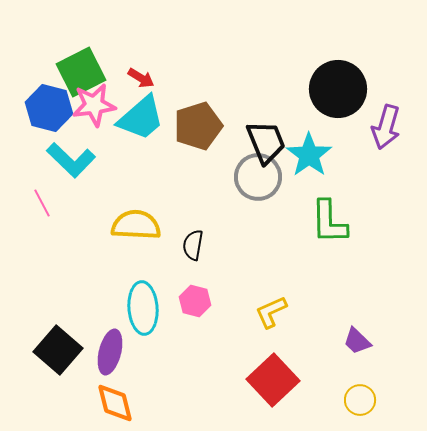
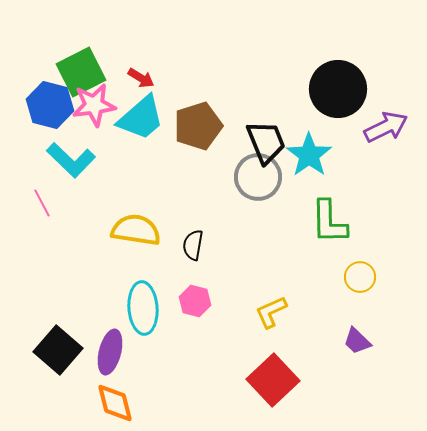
blue hexagon: moved 1 px right, 3 px up
purple arrow: rotated 132 degrees counterclockwise
yellow semicircle: moved 5 px down; rotated 6 degrees clockwise
yellow circle: moved 123 px up
